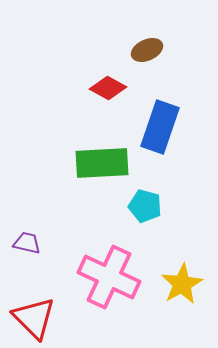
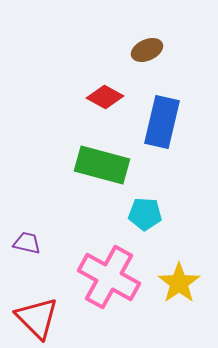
red diamond: moved 3 px left, 9 px down
blue rectangle: moved 2 px right, 5 px up; rotated 6 degrees counterclockwise
green rectangle: moved 2 px down; rotated 18 degrees clockwise
cyan pentagon: moved 8 px down; rotated 12 degrees counterclockwise
pink cross: rotated 4 degrees clockwise
yellow star: moved 3 px left, 1 px up; rotated 6 degrees counterclockwise
red triangle: moved 3 px right
